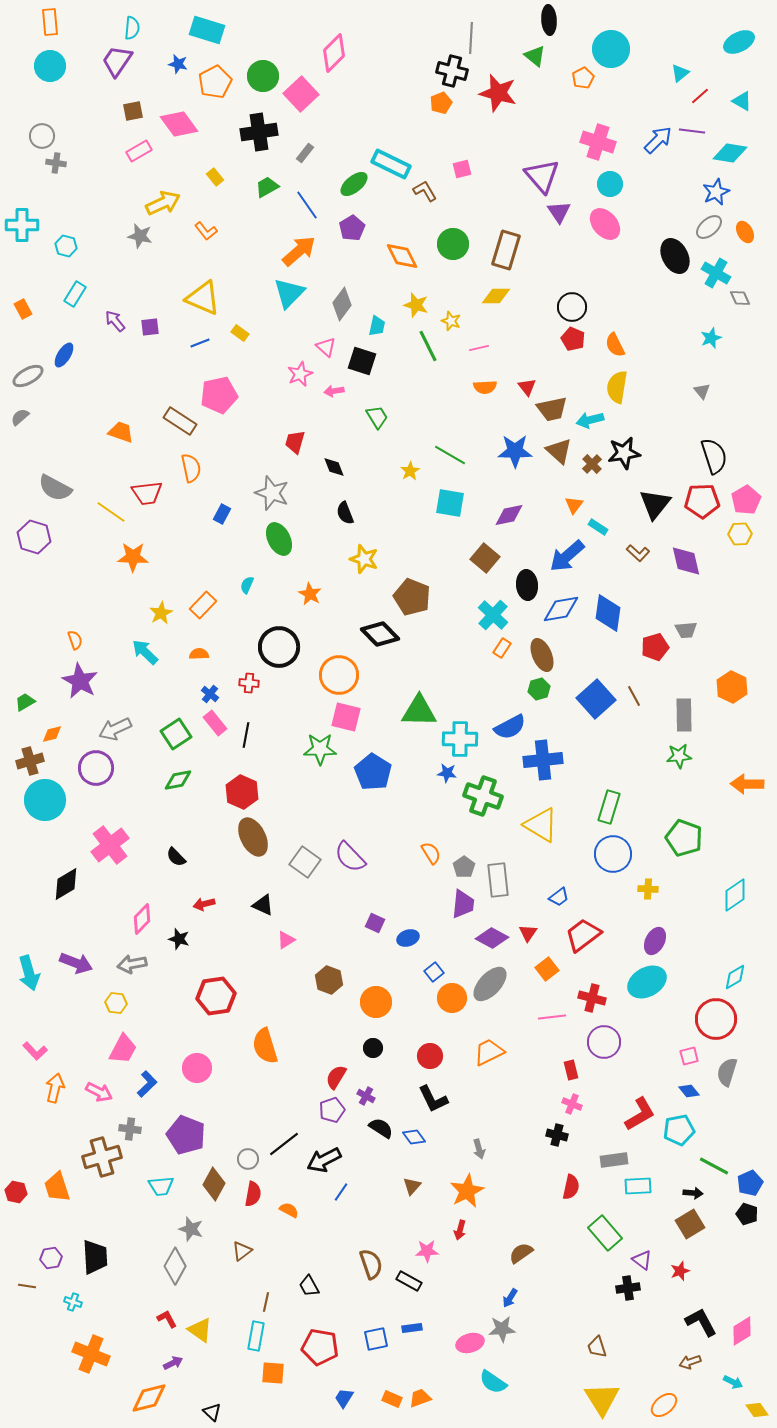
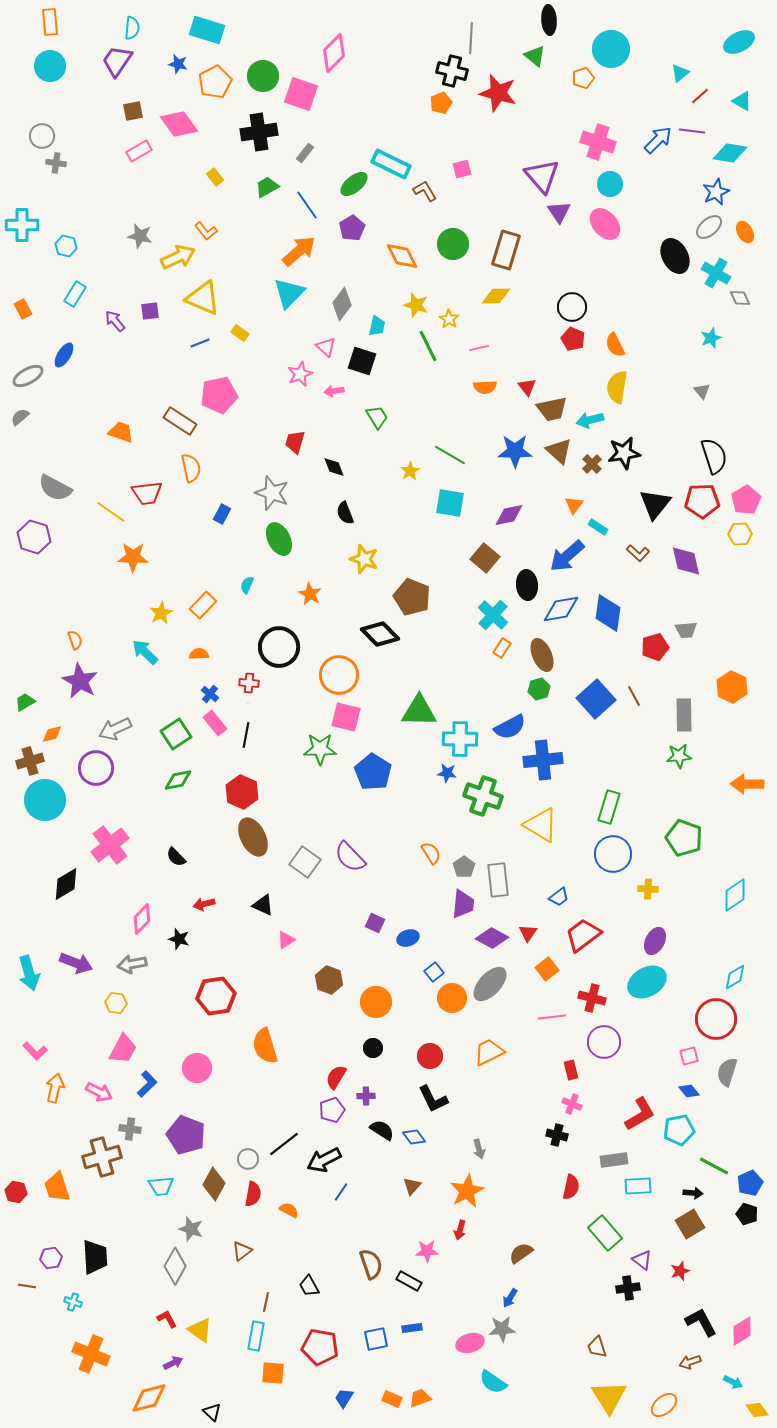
orange pentagon at (583, 78): rotated 10 degrees clockwise
pink square at (301, 94): rotated 28 degrees counterclockwise
yellow arrow at (163, 203): moved 15 px right, 54 px down
yellow star at (451, 321): moved 2 px left, 2 px up; rotated 12 degrees clockwise
purple square at (150, 327): moved 16 px up
purple cross at (366, 1096): rotated 30 degrees counterclockwise
black semicircle at (381, 1128): moved 1 px right, 2 px down
yellow triangle at (602, 1399): moved 7 px right, 2 px up
